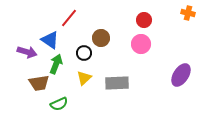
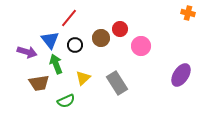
red circle: moved 24 px left, 9 px down
blue triangle: rotated 18 degrees clockwise
pink circle: moved 2 px down
black circle: moved 9 px left, 8 px up
green arrow: rotated 42 degrees counterclockwise
yellow triangle: moved 1 px left
gray rectangle: rotated 60 degrees clockwise
green semicircle: moved 7 px right, 3 px up
